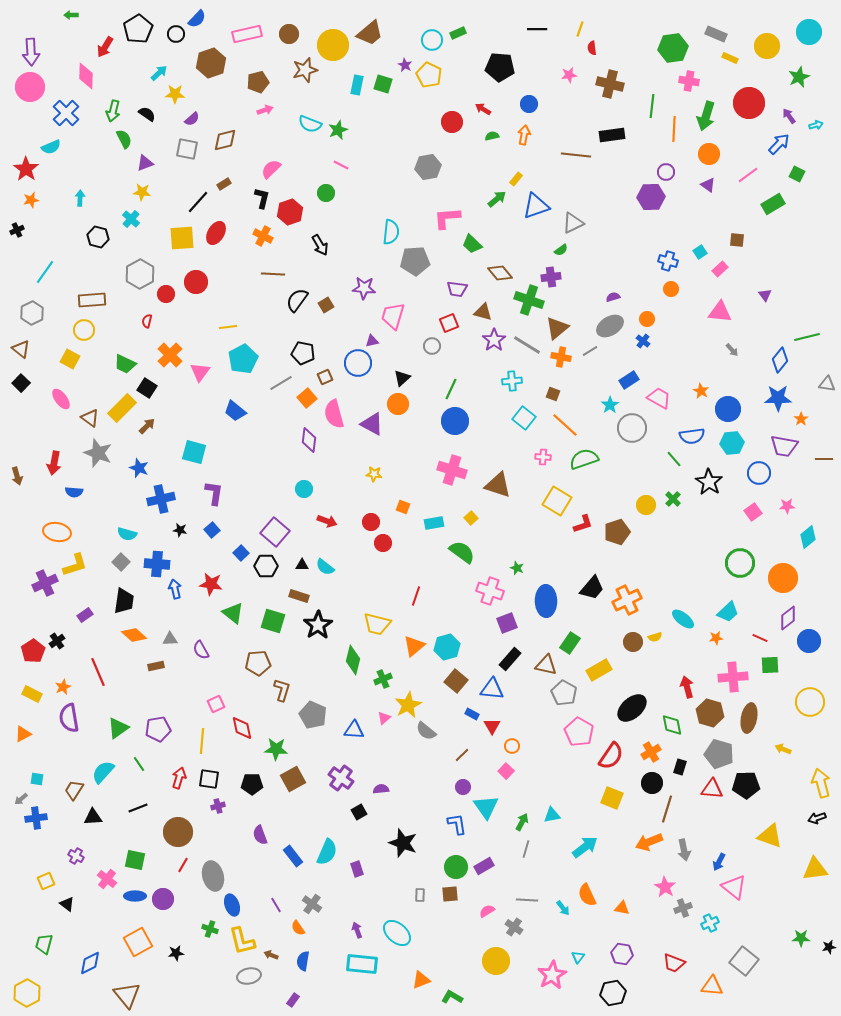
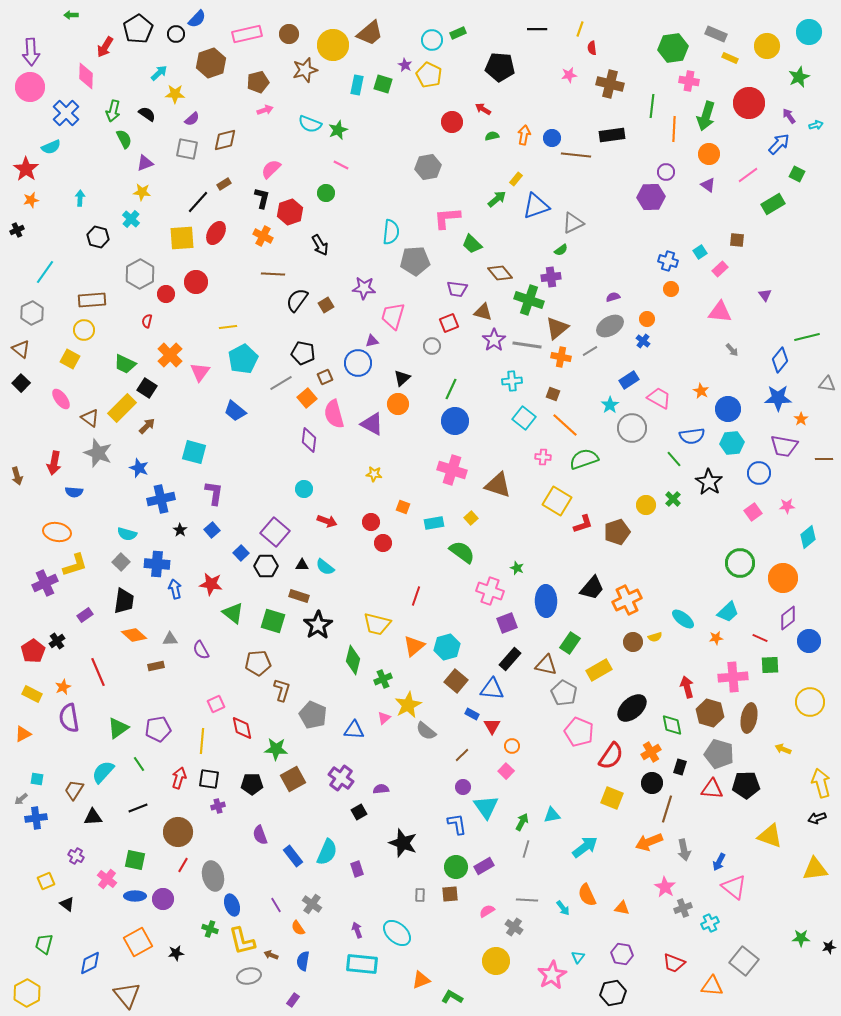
blue circle at (529, 104): moved 23 px right, 34 px down
gray line at (527, 345): rotated 24 degrees counterclockwise
black star at (180, 530): rotated 24 degrees clockwise
pink pentagon at (579, 732): rotated 8 degrees counterclockwise
